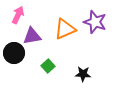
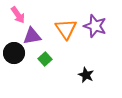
pink arrow: rotated 120 degrees clockwise
purple star: moved 4 px down
orange triangle: moved 1 px right; rotated 40 degrees counterclockwise
green square: moved 3 px left, 7 px up
black star: moved 3 px right, 1 px down; rotated 21 degrees clockwise
